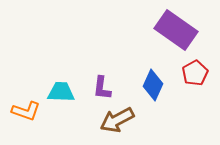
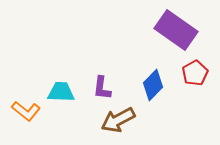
blue diamond: rotated 20 degrees clockwise
orange L-shape: rotated 20 degrees clockwise
brown arrow: moved 1 px right
